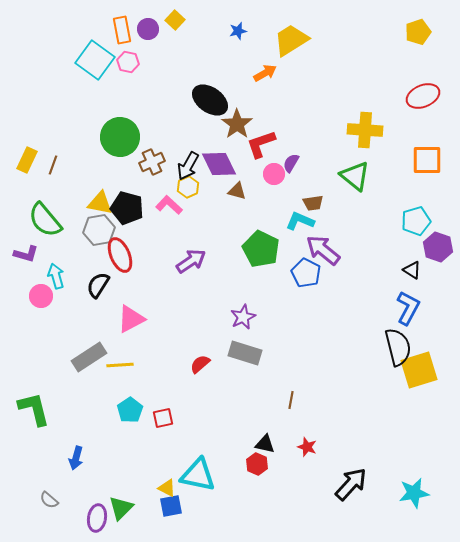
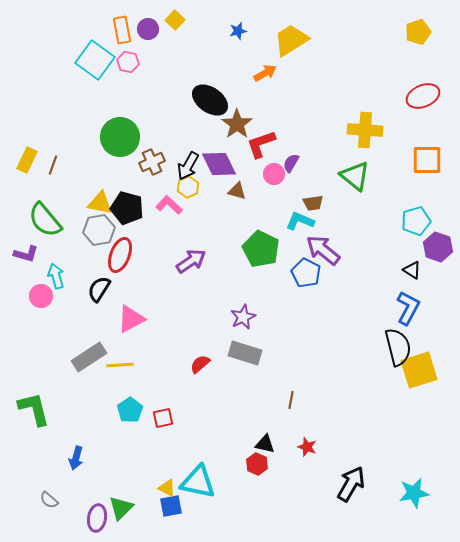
red ellipse at (120, 255): rotated 44 degrees clockwise
black semicircle at (98, 285): moved 1 px right, 4 px down
cyan triangle at (198, 475): moved 7 px down
black arrow at (351, 484): rotated 12 degrees counterclockwise
